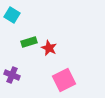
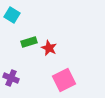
purple cross: moved 1 px left, 3 px down
